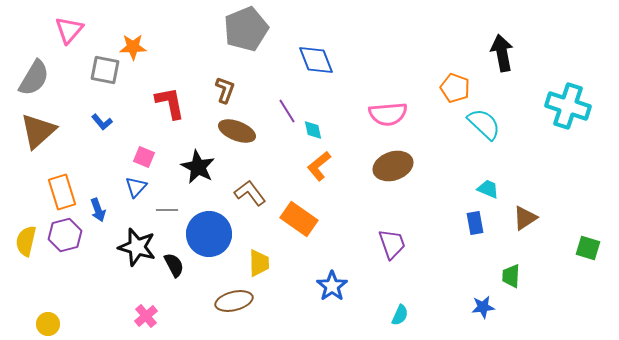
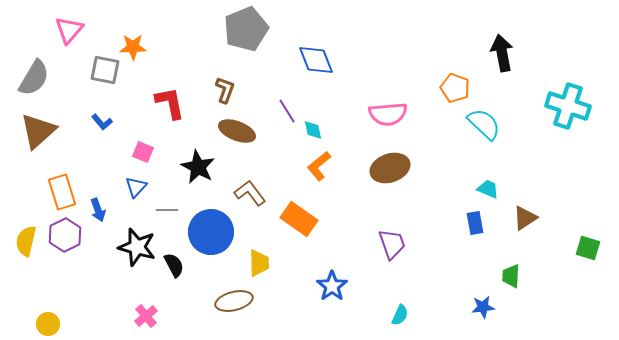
pink square at (144, 157): moved 1 px left, 5 px up
brown ellipse at (393, 166): moved 3 px left, 2 px down
blue circle at (209, 234): moved 2 px right, 2 px up
purple hexagon at (65, 235): rotated 12 degrees counterclockwise
